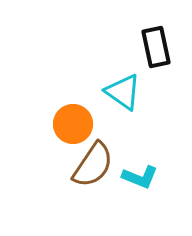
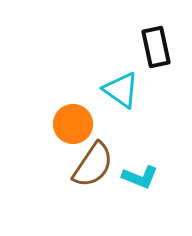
cyan triangle: moved 2 px left, 2 px up
